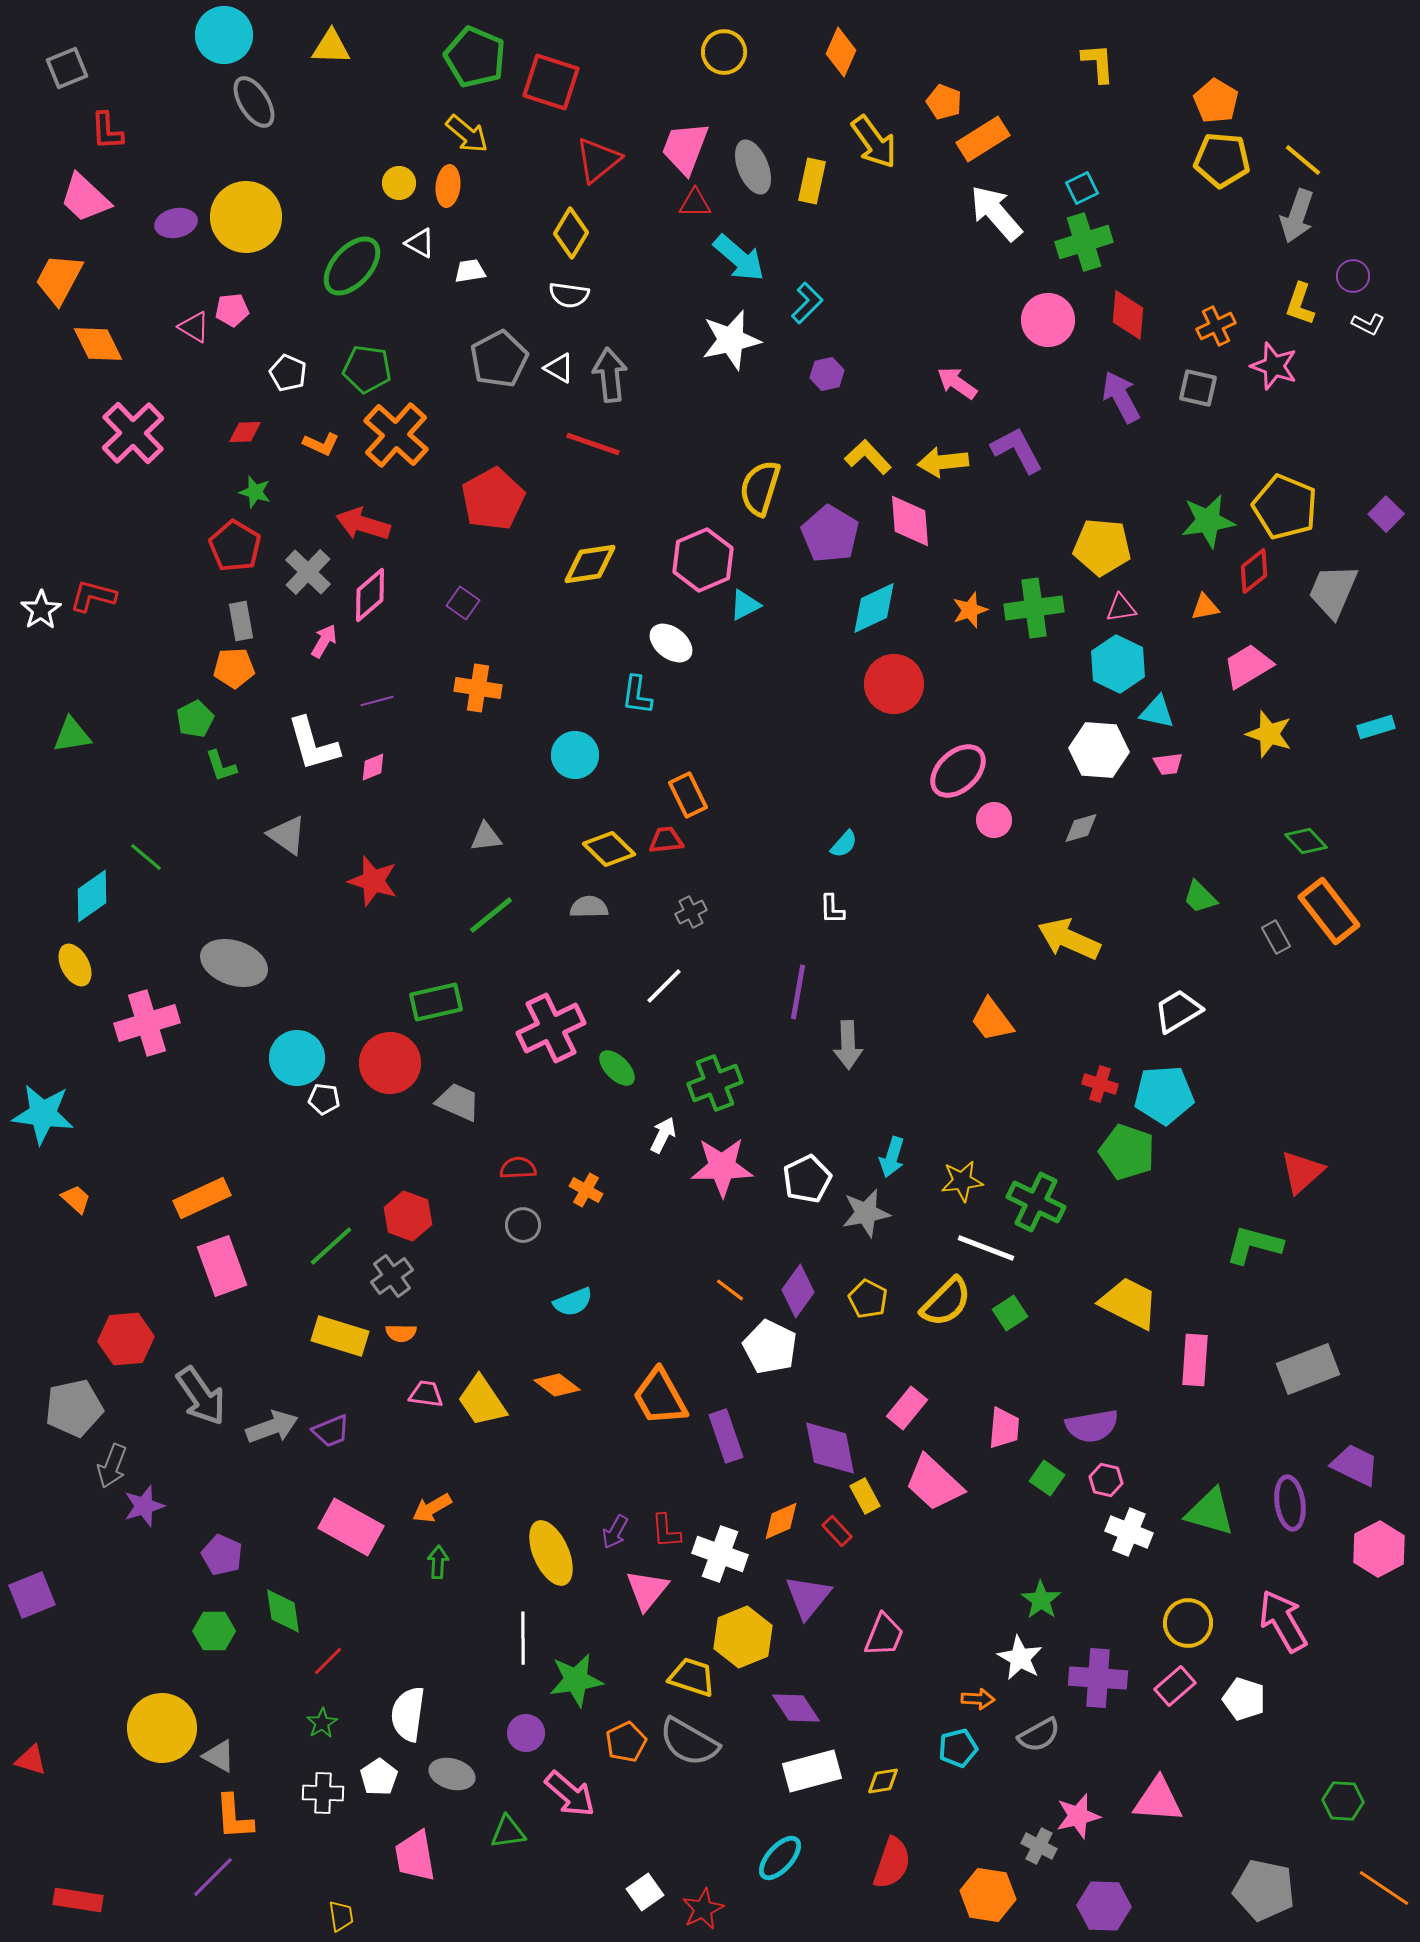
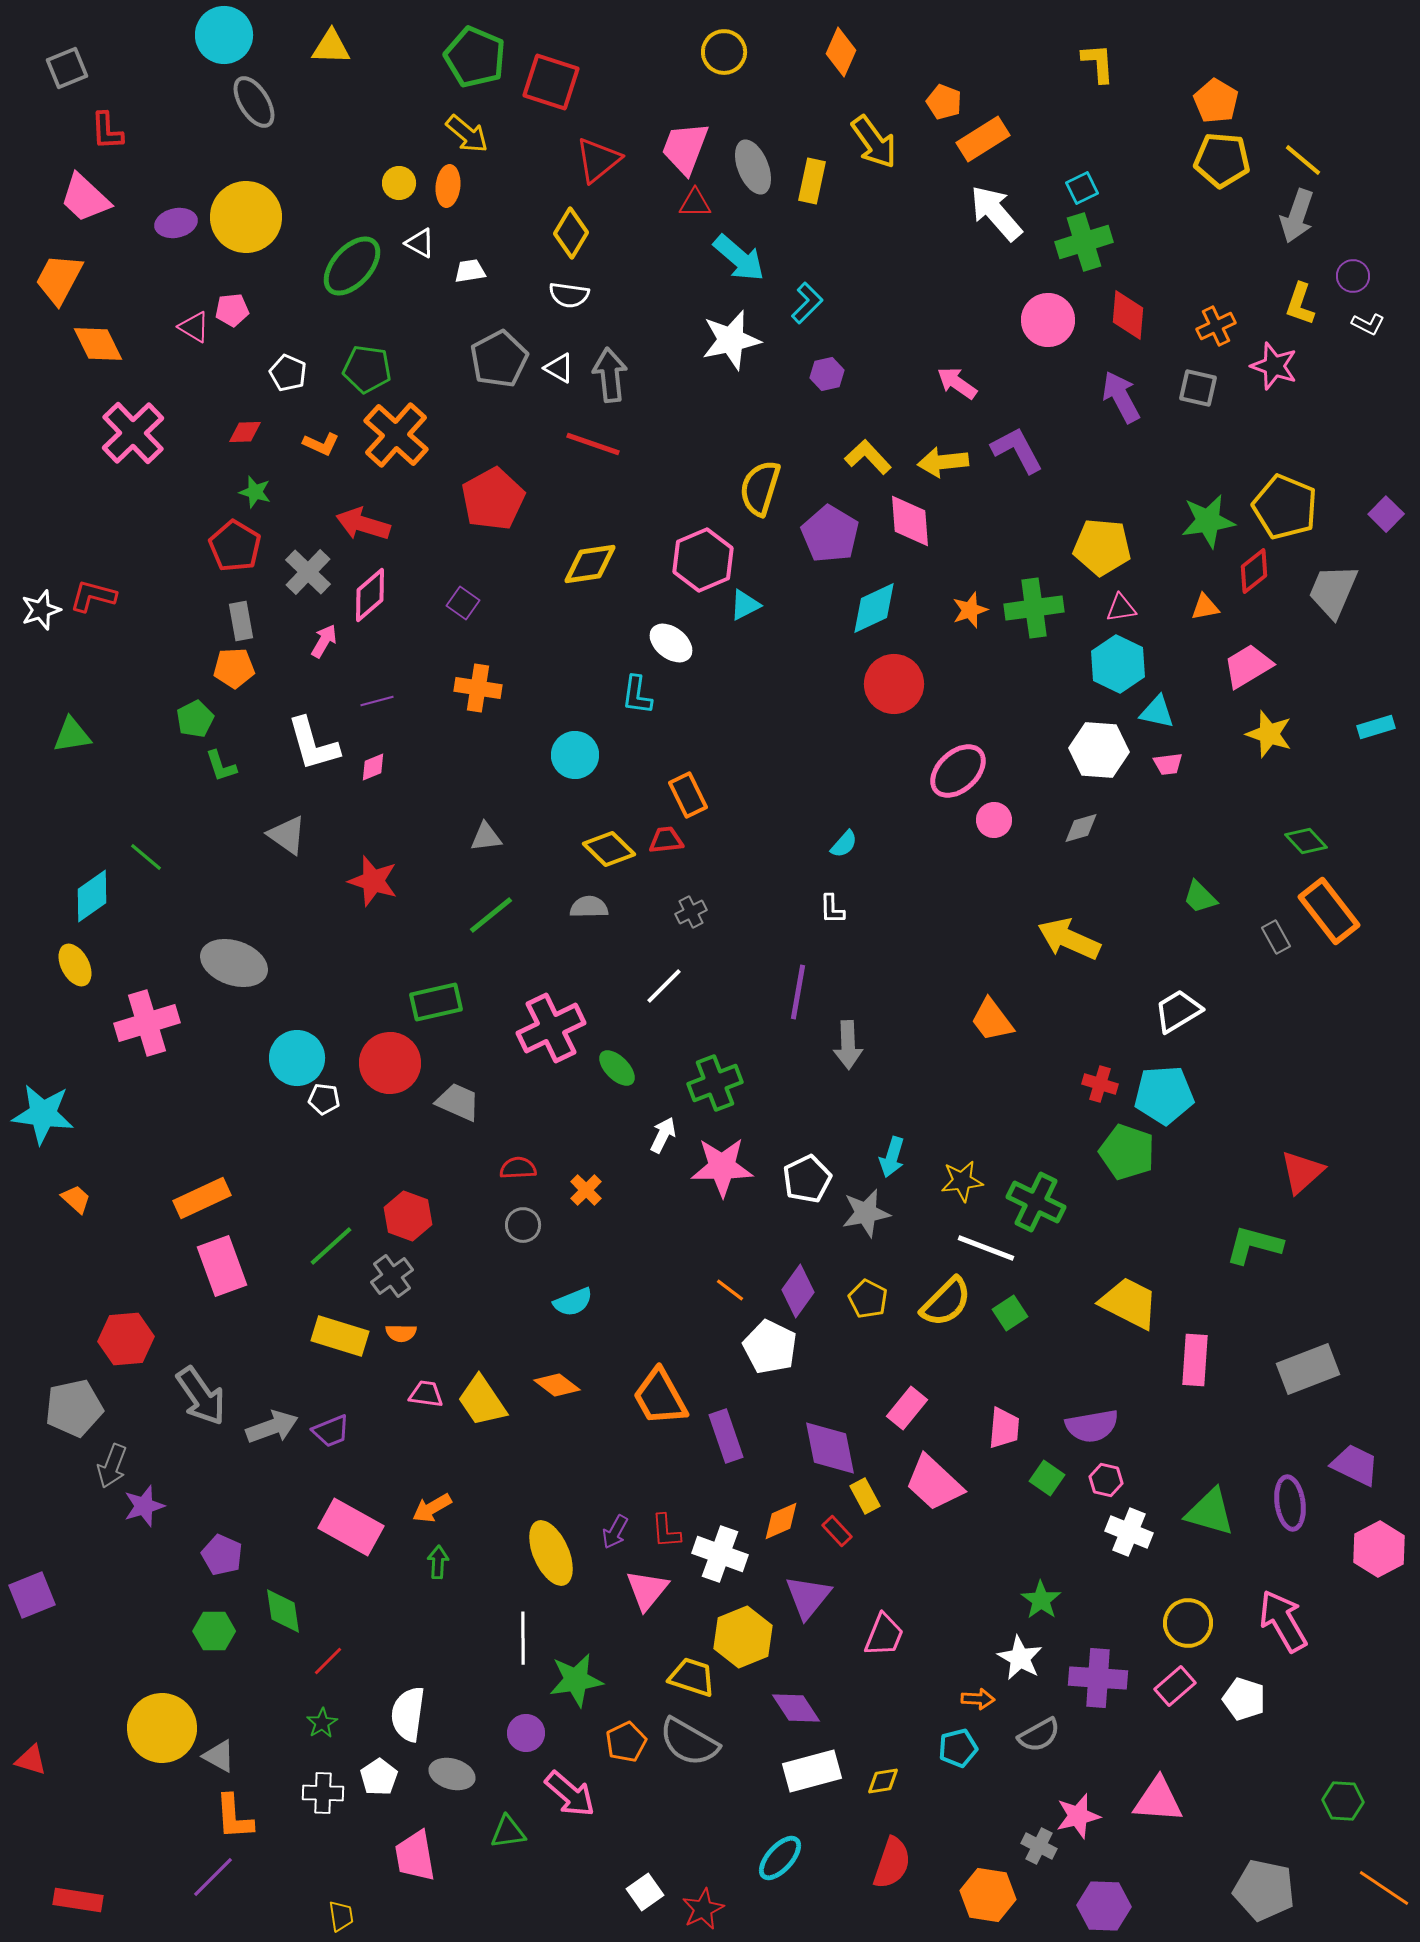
white star at (41, 610): rotated 15 degrees clockwise
orange cross at (586, 1190): rotated 16 degrees clockwise
